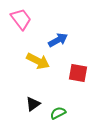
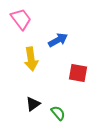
yellow arrow: moved 7 px left, 2 px up; rotated 55 degrees clockwise
green semicircle: rotated 77 degrees clockwise
